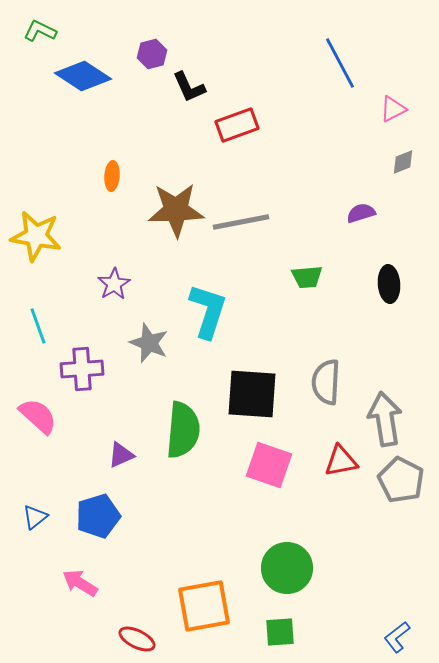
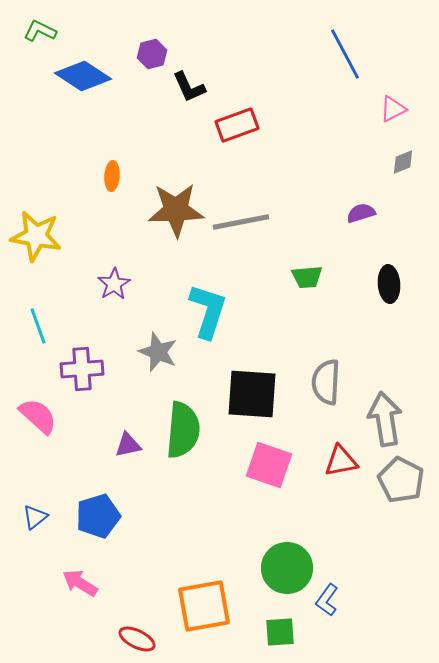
blue line: moved 5 px right, 9 px up
gray star: moved 9 px right, 9 px down
purple triangle: moved 7 px right, 10 px up; rotated 12 degrees clockwise
blue L-shape: moved 70 px left, 37 px up; rotated 16 degrees counterclockwise
